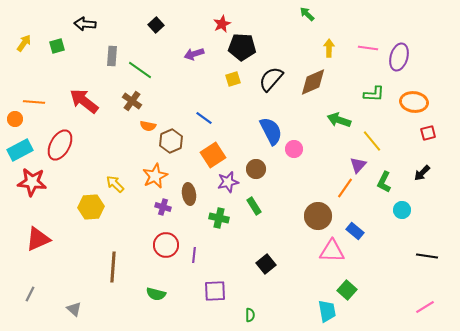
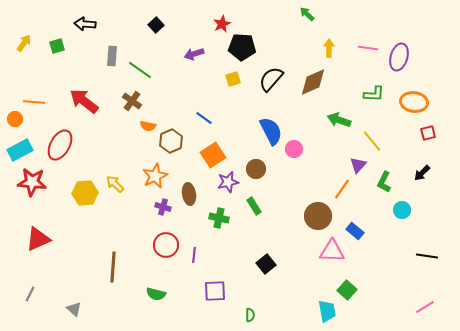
orange line at (345, 188): moved 3 px left, 1 px down
yellow hexagon at (91, 207): moved 6 px left, 14 px up
